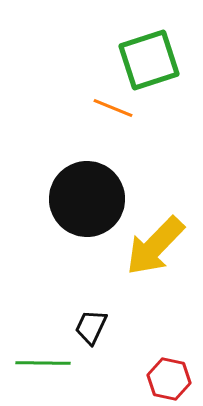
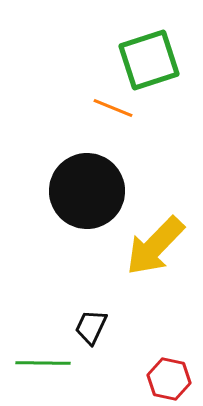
black circle: moved 8 px up
